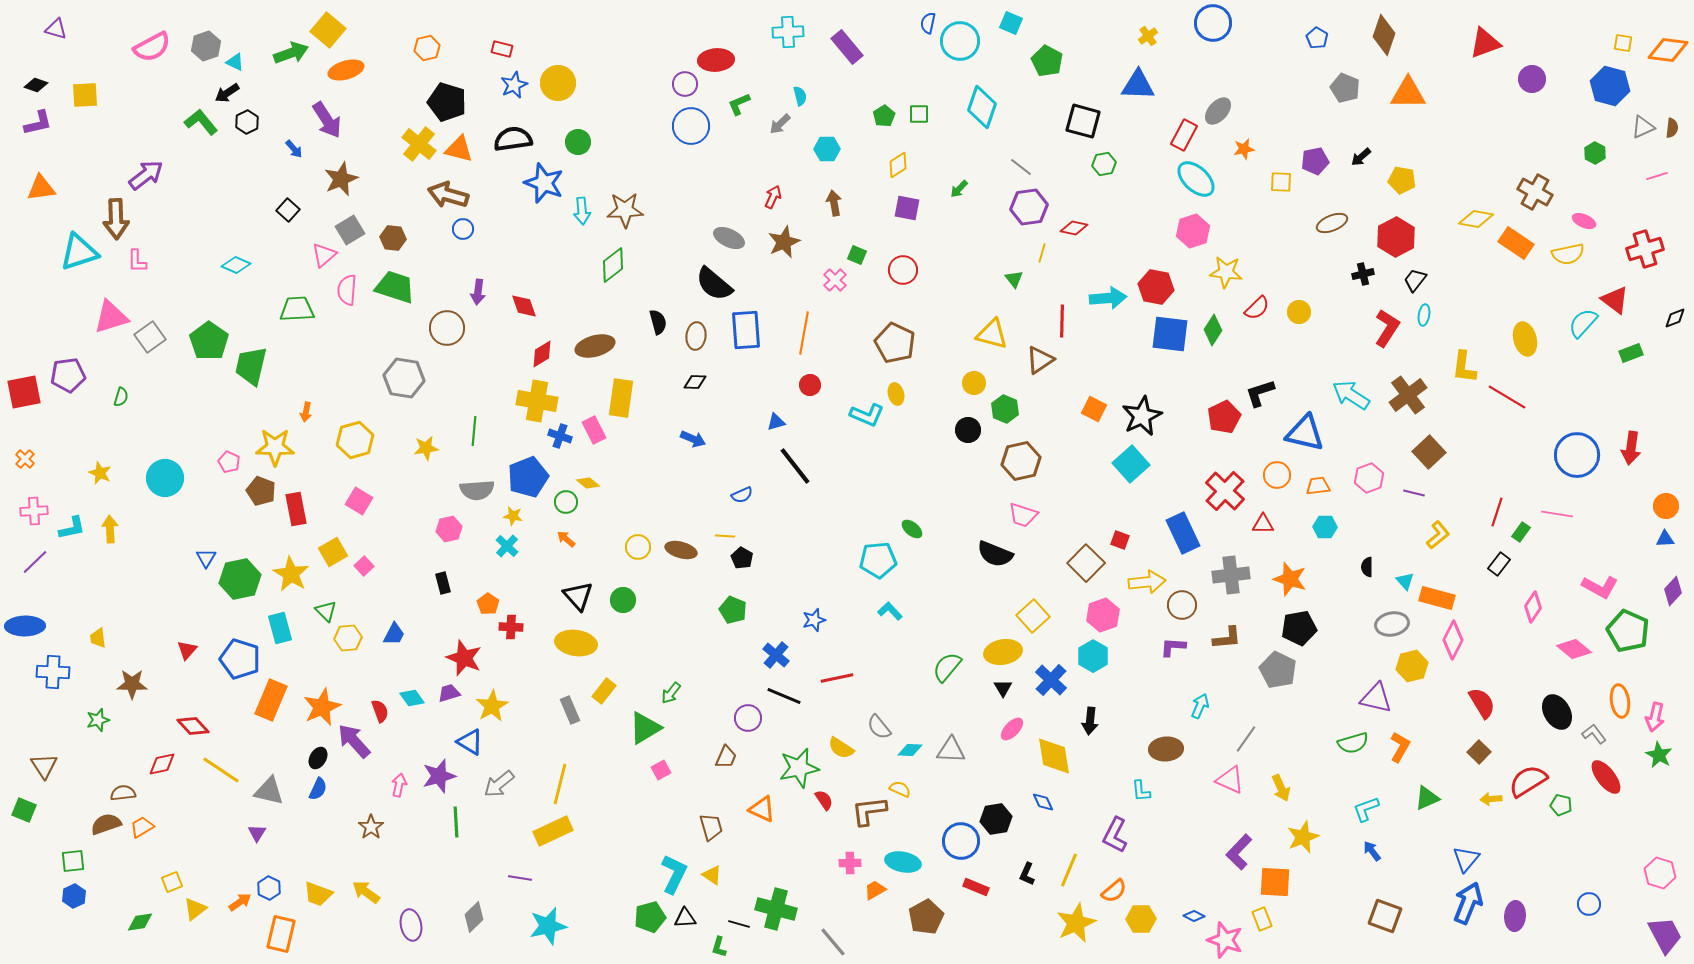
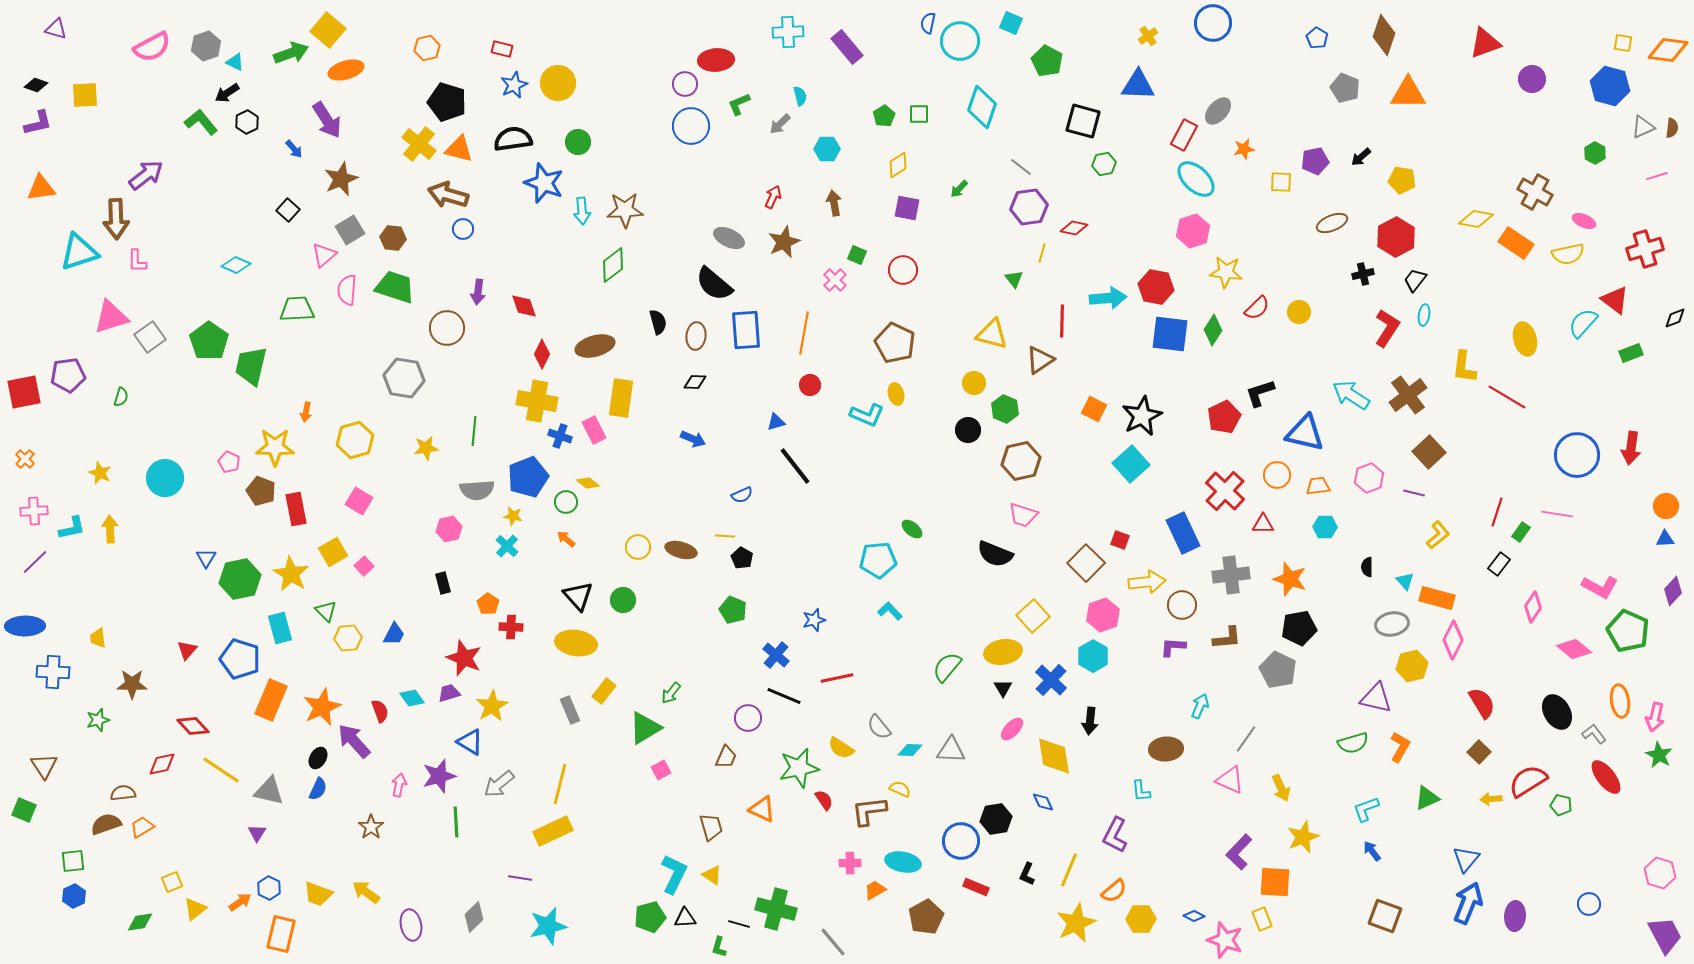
red diamond at (542, 354): rotated 32 degrees counterclockwise
